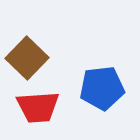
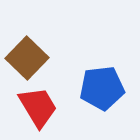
red trapezoid: rotated 117 degrees counterclockwise
